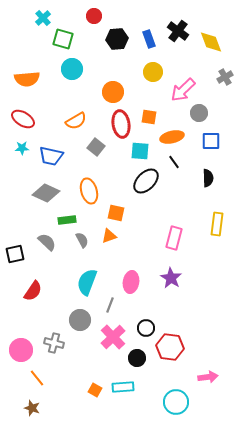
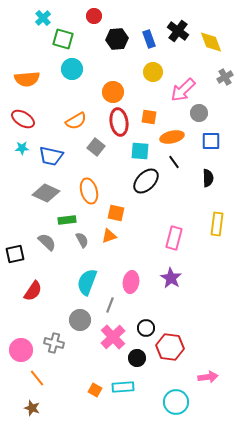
red ellipse at (121, 124): moved 2 px left, 2 px up
